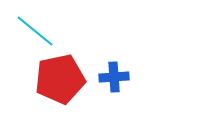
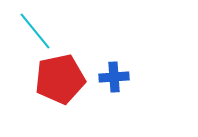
cyan line: rotated 12 degrees clockwise
